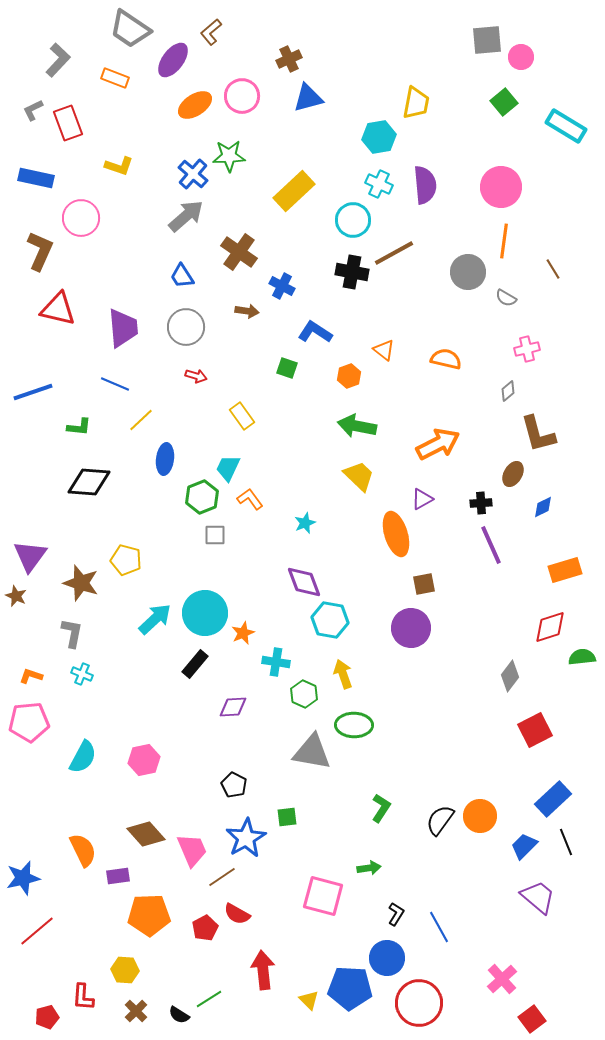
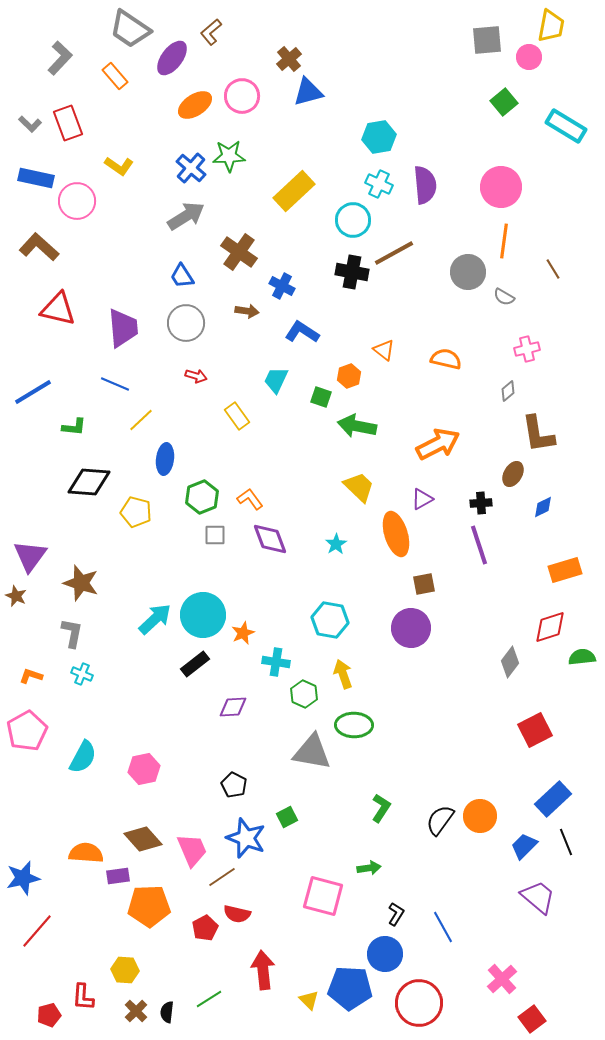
pink circle at (521, 57): moved 8 px right
brown cross at (289, 59): rotated 15 degrees counterclockwise
gray L-shape at (58, 60): moved 2 px right, 2 px up
purple ellipse at (173, 60): moved 1 px left, 2 px up
orange rectangle at (115, 78): moved 2 px up; rotated 28 degrees clockwise
blue triangle at (308, 98): moved 6 px up
yellow trapezoid at (416, 103): moved 135 px right, 77 px up
gray L-shape at (33, 110): moved 3 px left, 14 px down; rotated 110 degrees counterclockwise
yellow L-shape at (119, 166): rotated 16 degrees clockwise
blue cross at (193, 174): moved 2 px left, 6 px up
gray arrow at (186, 216): rotated 9 degrees clockwise
pink circle at (81, 218): moved 4 px left, 17 px up
brown L-shape at (40, 251): moved 1 px left, 4 px up; rotated 72 degrees counterclockwise
gray semicircle at (506, 298): moved 2 px left, 1 px up
gray circle at (186, 327): moved 4 px up
blue L-shape at (315, 332): moved 13 px left
green square at (287, 368): moved 34 px right, 29 px down
blue line at (33, 392): rotated 12 degrees counterclockwise
yellow rectangle at (242, 416): moved 5 px left
green L-shape at (79, 427): moved 5 px left
brown L-shape at (538, 434): rotated 6 degrees clockwise
cyan trapezoid at (228, 468): moved 48 px right, 88 px up
yellow trapezoid at (359, 476): moved 11 px down
cyan star at (305, 523): moved 31 px right, 21 px down; rotated 10 degrees counterclockwise
purple line at (491, 545): moved 12 px left; rotated 6 degrees clockwise
yellow pentagon at (126, 560): moved 10 px right, 48 px up
purple diamond at (304, 582): moved 34 px left, 43 px up
cyan circle at (205, 613): moved 2 px left, 2 px down
black rectangle at (195, 664): rotated 12 degrees clockwise
gray diamond at (510, 676): moved 14 px up
pink pentagon at (29, 722): moved 2 px left, 9 px down; rotated 24 degrees counterclockwise
pink hexagon at (144, 760): moved 9 px down
green square at (287, 817): rotated 20 degrees counterclockwise
brown diamond at (146, 834): moved 3 px left, 5 px down
blue star at (246, 838): rotated 21 degrees counterclockwise
orange semicircle at (83, 850): moved 3 px right, 3 px down; rotated 60 degrees counterclockwise
red semicircle at (237, 914): rotated 16 degrees counterclockwise
orange pentagon at (149, 915): moved 9 px up
blue line at (439, 927): moved 4 px right
red line at (37, 931): rotated 9 degrees counterclockwise
blue circle at (387, 958): moved 2 px left, 4 px up
black semicircle at (179, 1015): moved 12 px left, 3 px up; rotated 65 degrees clockwise
red pentagon at (47, 1017): moved 2 px right, 2 px up
